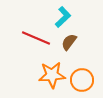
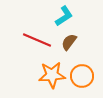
cyan L-shape: moved 1 px right, 1 px up; rotated 10 degrees clockwise
red line: moved 1 px right, 2 px down
orange circle: moved 4 px up
